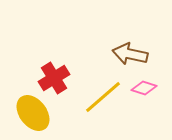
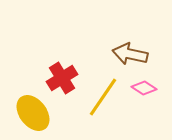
red cross: moved 8 px right
pink diamond: rotated 15 degrees clockwise
yellow line: rotated 15 degrees counterclockwise
